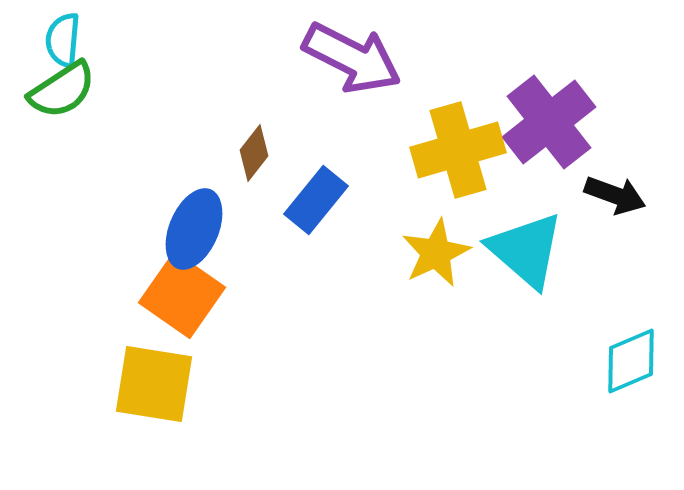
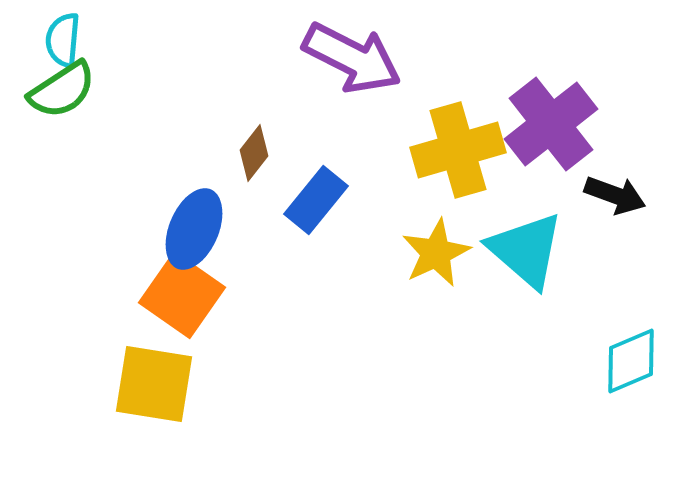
purple cross: moved 2 px right, 2 px down
